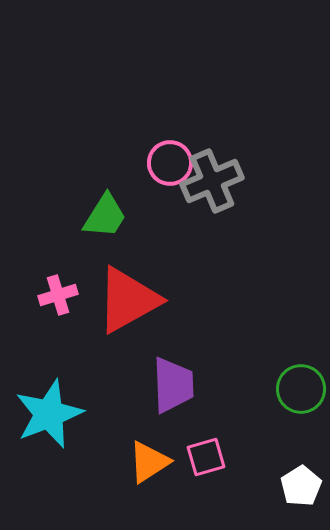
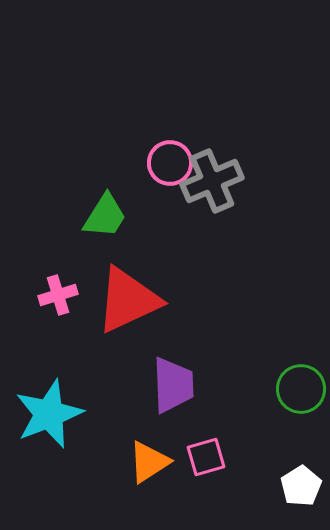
red triangle: rotated 4 degrees clockwise
